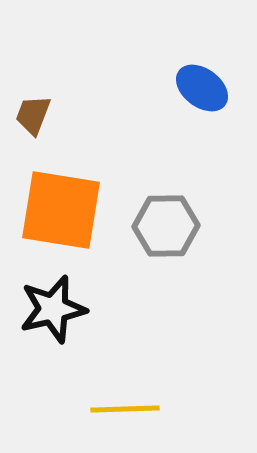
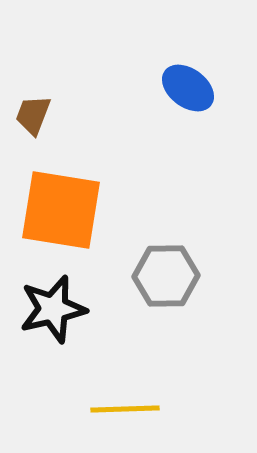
blue ellipse: moved 14 px left
gray hexagon: moved 50 px down
